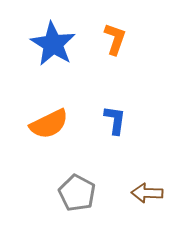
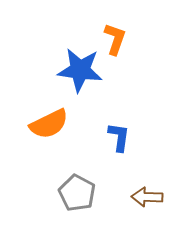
blue star: moved 27 px right, 26 px down; rotated 24 degrees counterclockwise
blue L-shape: moved 4 px right, 17 px down
brown arrow: moved 4 px down
